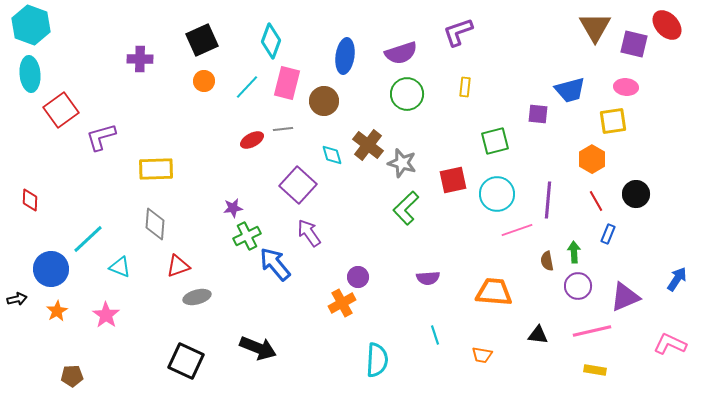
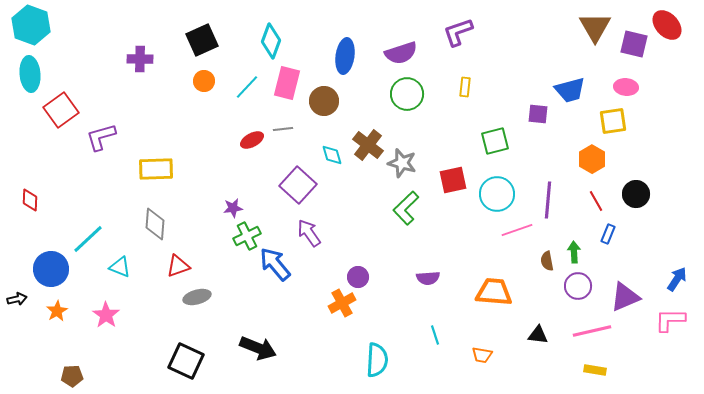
pink L-shape at (670, 344): moved 24 px up; rotated 24 degrees counterclockwise
